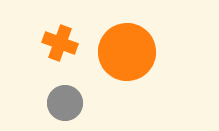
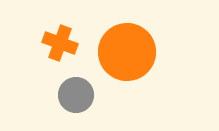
gray circle: moved 11 px right, 8 px up
